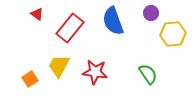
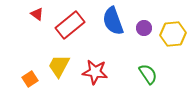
purple circle: moved 7 px left, 15 px down
red rectangle: moved 3 px up; rotated 12 degrees clockwise
